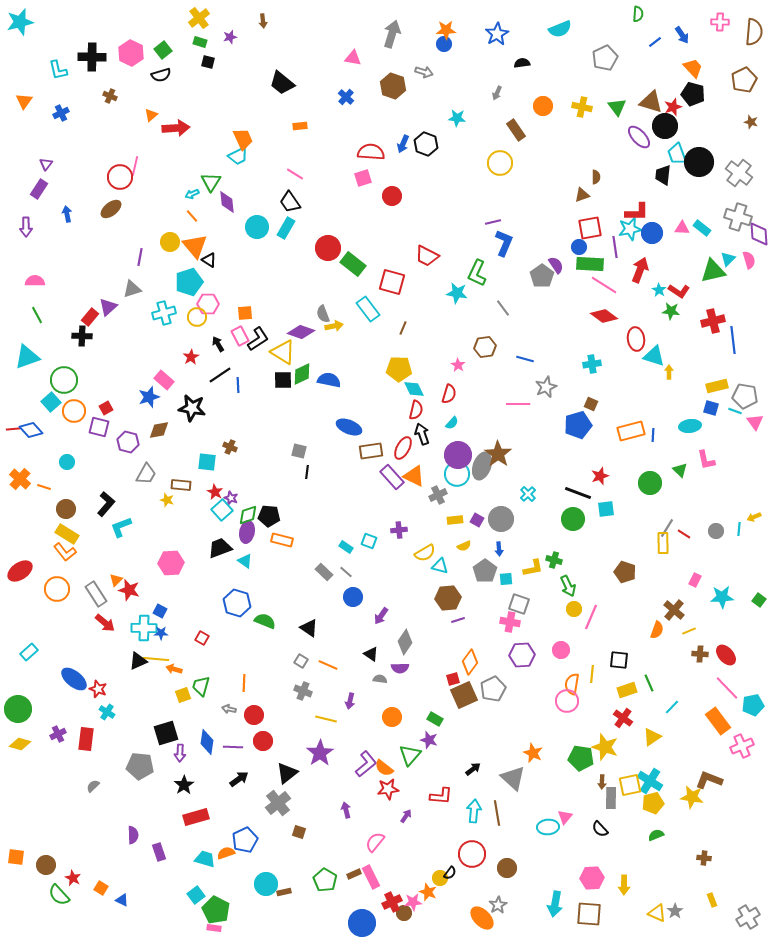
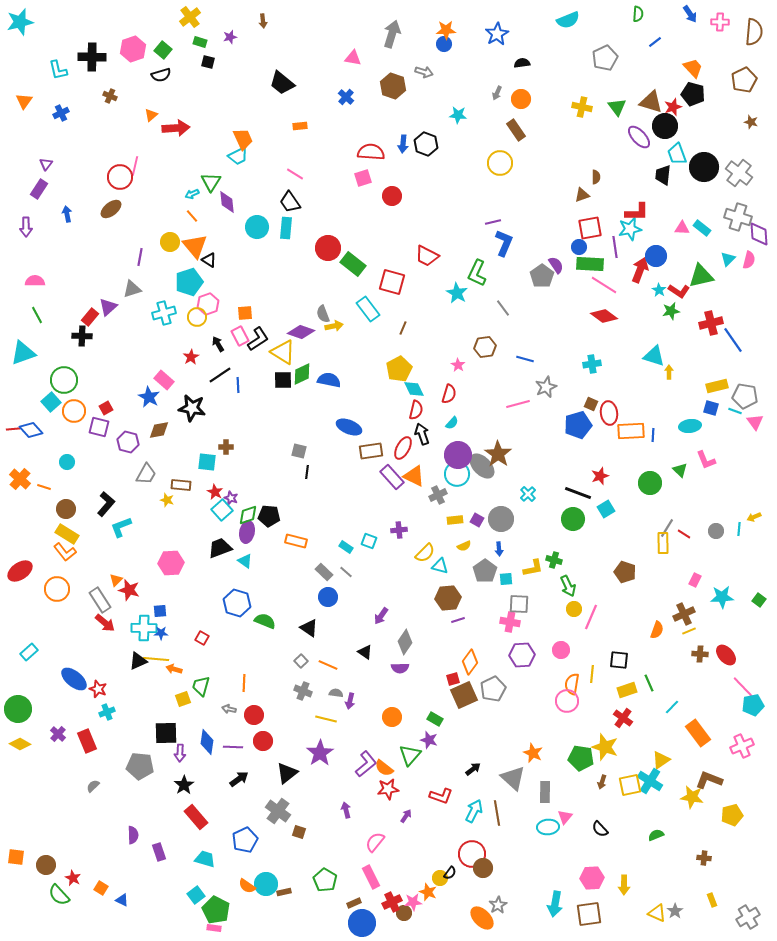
yellow cross at (199, 18): moved 9 px left, 1 px up
cyan semicircle at (560, 29): moved 8 px right, 9 px up
blue arrow at (682, 35): moved 8 px right, 21 px up
green square at (163, 50): rotated 12 degrees counterclockwise
pink hexagon at (131, 53): moved 2 px right, 4 px up; rotated 15 degrees clockwise
orange circle at (543, 106): moved 22 px left, 7 px up
cyan star at (457, 118): moved 1 px right, 3 px up
blue arrow at (403, 144): rotated 18 degrees counterclockwise
black circle at (699, 162): moved 5 px right, 5 px down
cyan rectangle at (286, 228): rotated 25 degrees counterclockwise
blue circle at (652, 233): moved 4 px right, 23 px down
pink semicircle at (749, 260): rotated 30 degrees clockwise
green triangle at (713, 271): moved 12 px left, 5 px down
cyan star at (457, 293): rotated 20 degrees clockwise
pink hexagon at (208, 304): rotated 20 degrees counterclockwise
green star at (671, 311): rotated 18 degrees counterclockwise
red cross at (713, 321): moved 2 px left, 2 px down
red ellipse at (636, 339): moved 27 px left, 74 px down
blue line at (733, 340): rotated 28 degrees counterclockwise
cyan triangle at (27, 357): moved 4 px left, 4 px up
yellow pentagon at (399, 369): rotated 30 degrees counterclockwise
blue star at (149, 397): rotated 25 degrees counterclockwise
pink line at (518, 404): rotated 15 degrees counterclockwise
orange rectangle at (631, 431): rotated 12 degrees clockwise
brown cross at (230, 447): moved 4 px left; rotated 24 degrees counterclockwise
pink L-shape at (706, 460): rotated 10 degrees counterclockwise
gray ellipse at (482, 466): rotated 64 degrees counterclockwise
cyan square at (606, 509): rotated 24 degrees counterclockwise
orange rectangle at (282, 540): moved 14 px right, 1 px down
yellow semicircle at (425, 553): rotated 15 degrees counterclockwise
gray rectangle at (96, 594): moved 4 px right, 6 px down
blue circle at (353, 597): moved 25 px left
gray square at (519, 604): rotated 15 degrees counterclockwise
brown cross at (674, 610): moved 10 px right, 4 px down; rotated 25 degrees clockwise
blue square at (160, 611): rotated 32 degrees counterclockwise
black triangle at (371, 654): moved 6 px left, 2 px up
gray square at (301, 661): rotated 16 degrees clockwise
gray semicircle at (380, 679): moved 44 px left, 14 px down
pink line at (727, 688): moved 17 px right
yellow square at (183, 695): moved 4 px down
cyan cross at (107, 712): rotated 35 degrees clockwise
orange rectangle at (718, 721): moved 20 px left, 12 px down
black square at (166, 733): rotated 15 degrees clockwise
purple cross at (58, 734): rotated 21 degrees counterclockwise
yellow triangle at (652, 737): moved 9 px right, 23 px down
red rectangle at (86, 739): moved 1 px right, 2 px down; rotated 30 degrees counterclockwise
yellow diamond at (20, 744): rotated 15 degrees clockwise
brown arrow at (602, 782): rotated 16 degrees clockwise
red L-shape at (441, 796): rotated 15 degrees clockwise
gray rectangle at (611, 798): moved 66 px left, 6 px up
gray cross at (278, 803): moved 8 px down; rotated 15 degrees counterclockwise
yellow pentagon at (653, 803): moved 79 px right, 12 px down
cyan arrow at (474, 811): rotated 20 degrees clockwise
red rectangle at (196, 817): rotated 65 degrees clockwise
orange semicircle at (226, 853): moved 21 px right, 33 px down; rotated 126 degrees counterclockwise
brown circle at (507, 868): moved 24 px left
brown rectangle at (354, 874): moved 29 px down
brown square at (589, 914): rotated 12 degrees counterclockwise
